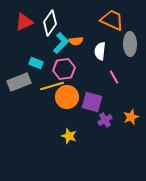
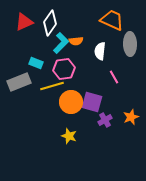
orange circle: moved 4 px right, 5 px down
